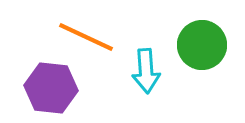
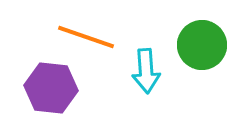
orange line: rotated 6 degrees counterclockwise
